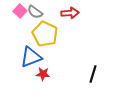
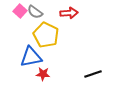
red arrow: moved 1 px left
yellow pentagon: moved 1 px right, 1 px down
blue triangle: rotated 10 degrees clockwise
black line: rotated 54 degrees clockwise
